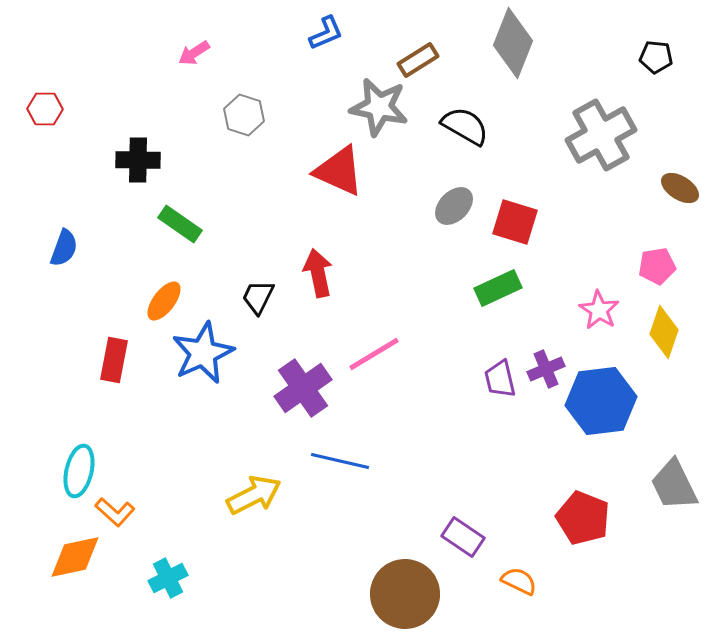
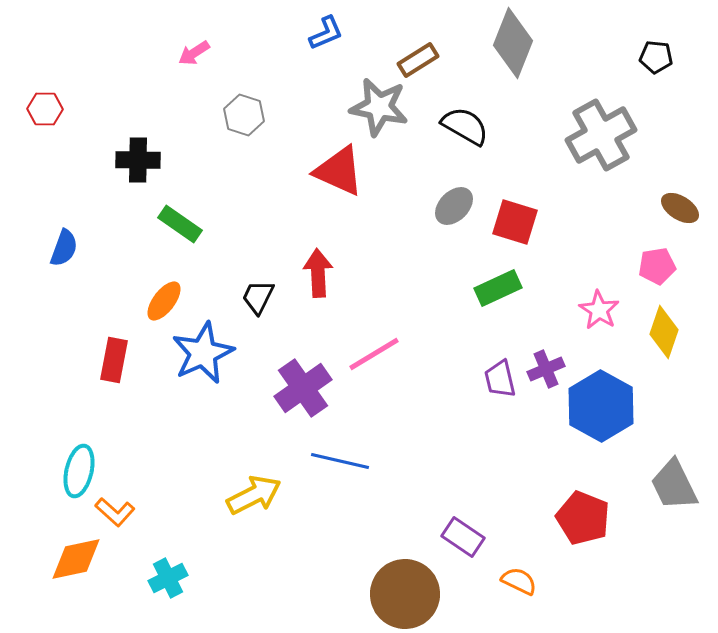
brown ellipse at (680, 188): moved 20 px down
red arrow at (318, 273): rotated 9 degrees clockwise
blue hexagon at (601, 401): moved 5 px down; rotated 24 degrees counterclockwise
orange diamond at (75, 557): moved 1 px right, 2 px down
